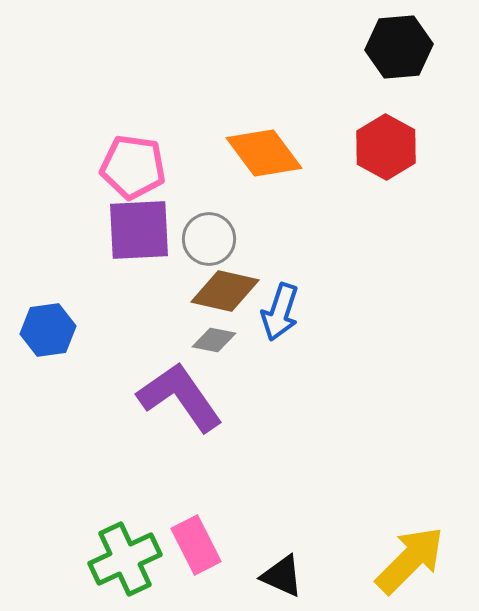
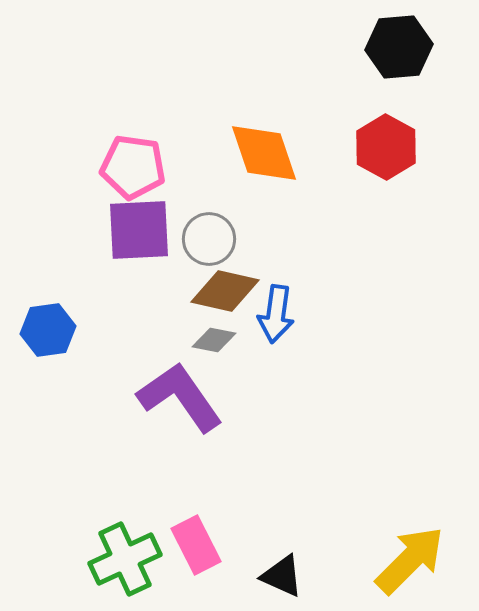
orange diamond: rotated 18 degrees clockwise
blue arrow: moved 4 px left, 2 px down; rotated 10 degrees counterclockwise
